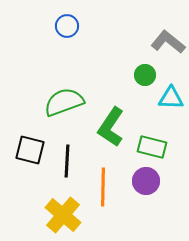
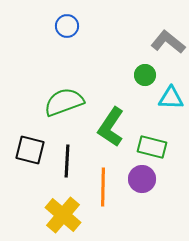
purple circle: moved 4 px left, 2 px up
